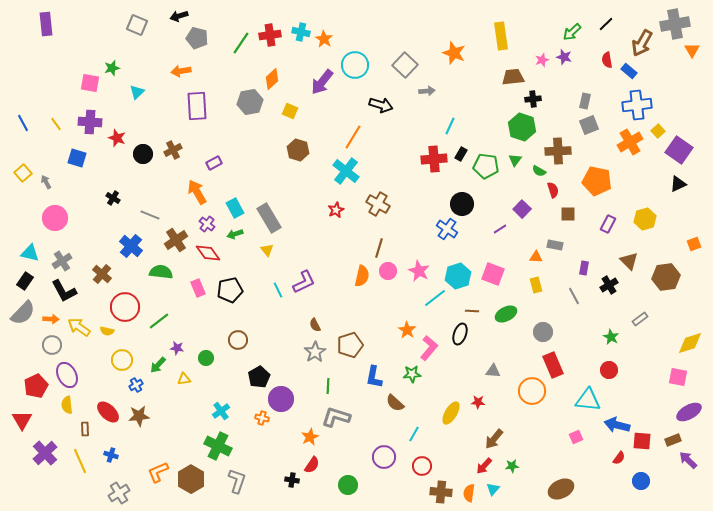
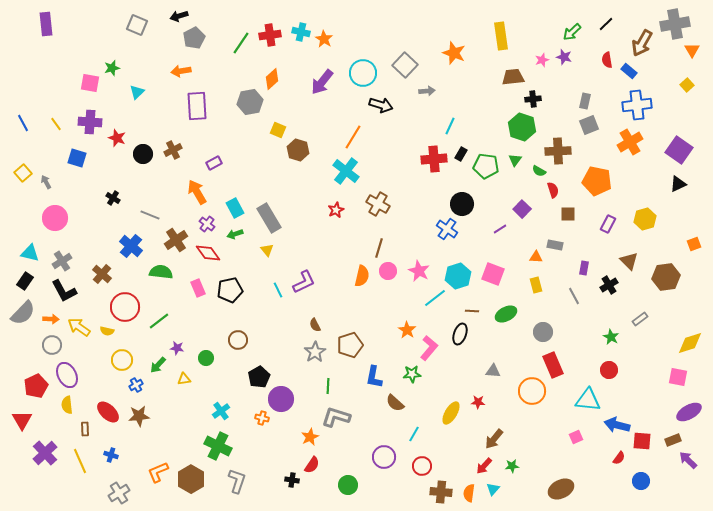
gray pentagon at (197, 38): moved 3 px left; rotated 30 degrees clockwise
cyan circle at (355, 65): moved 8 px right, 8 px down
yellow square at (290, 111): moved 12 px left, 19 px down
yellow square at (658, 131): moved 29 px right, 46 px up
